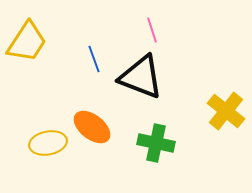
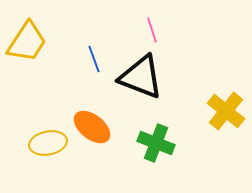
green cross: rotated 9 degrees clockwise
